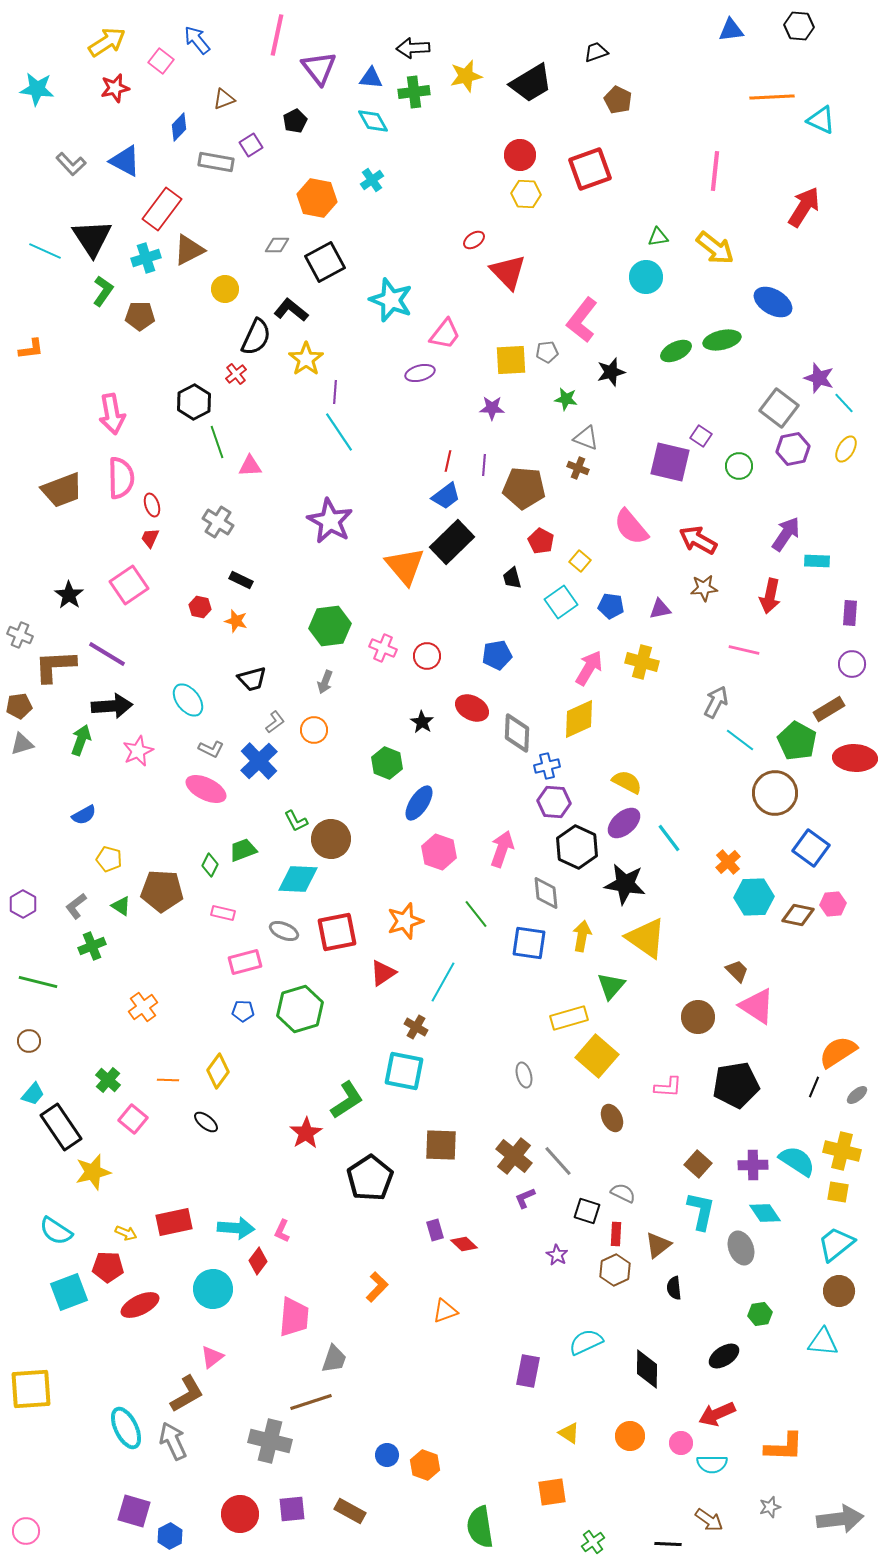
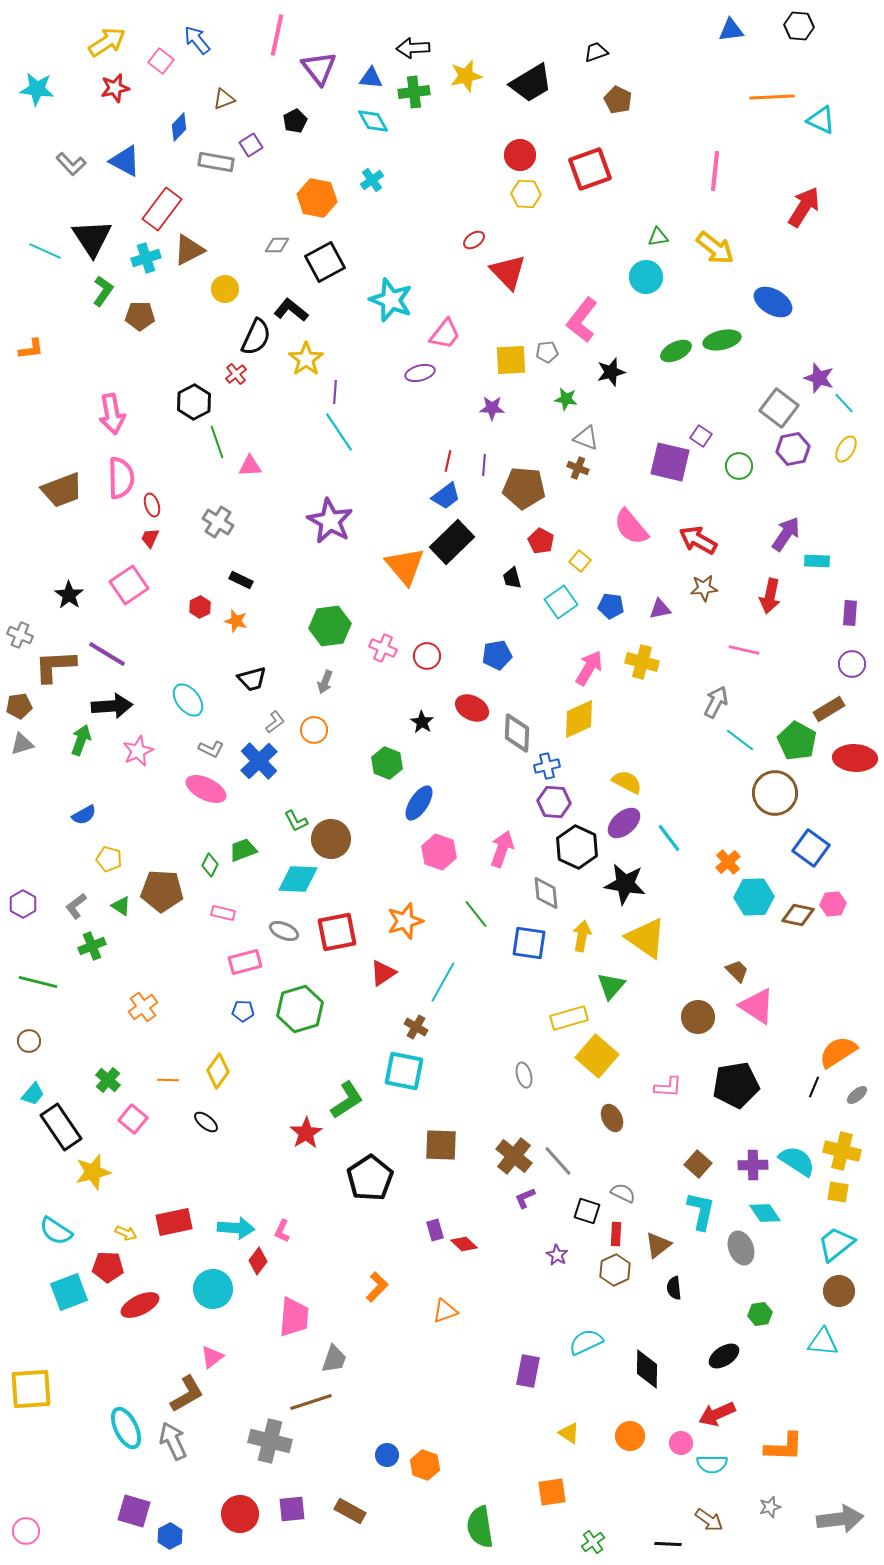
red hexagon at (200, 607): rotated 20 degrees clockwise
